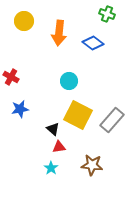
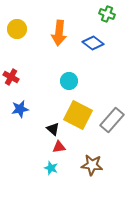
yellow circle: moved 7 px left, 8 px down
cyan star: rotated 16 degrees counterclockwise
